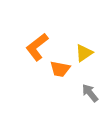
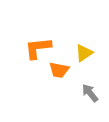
orange L-shape: moved 1 px right, 1 px down; rotated 32 degrees clockwise
orange trapezoid: moved 1 px left, 1 px down
